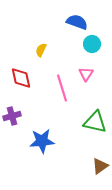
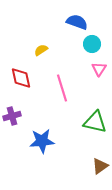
yellow semicircle: rotated 32 degrees clockwise
pink triangle: moved 13 px right, 5 px up
